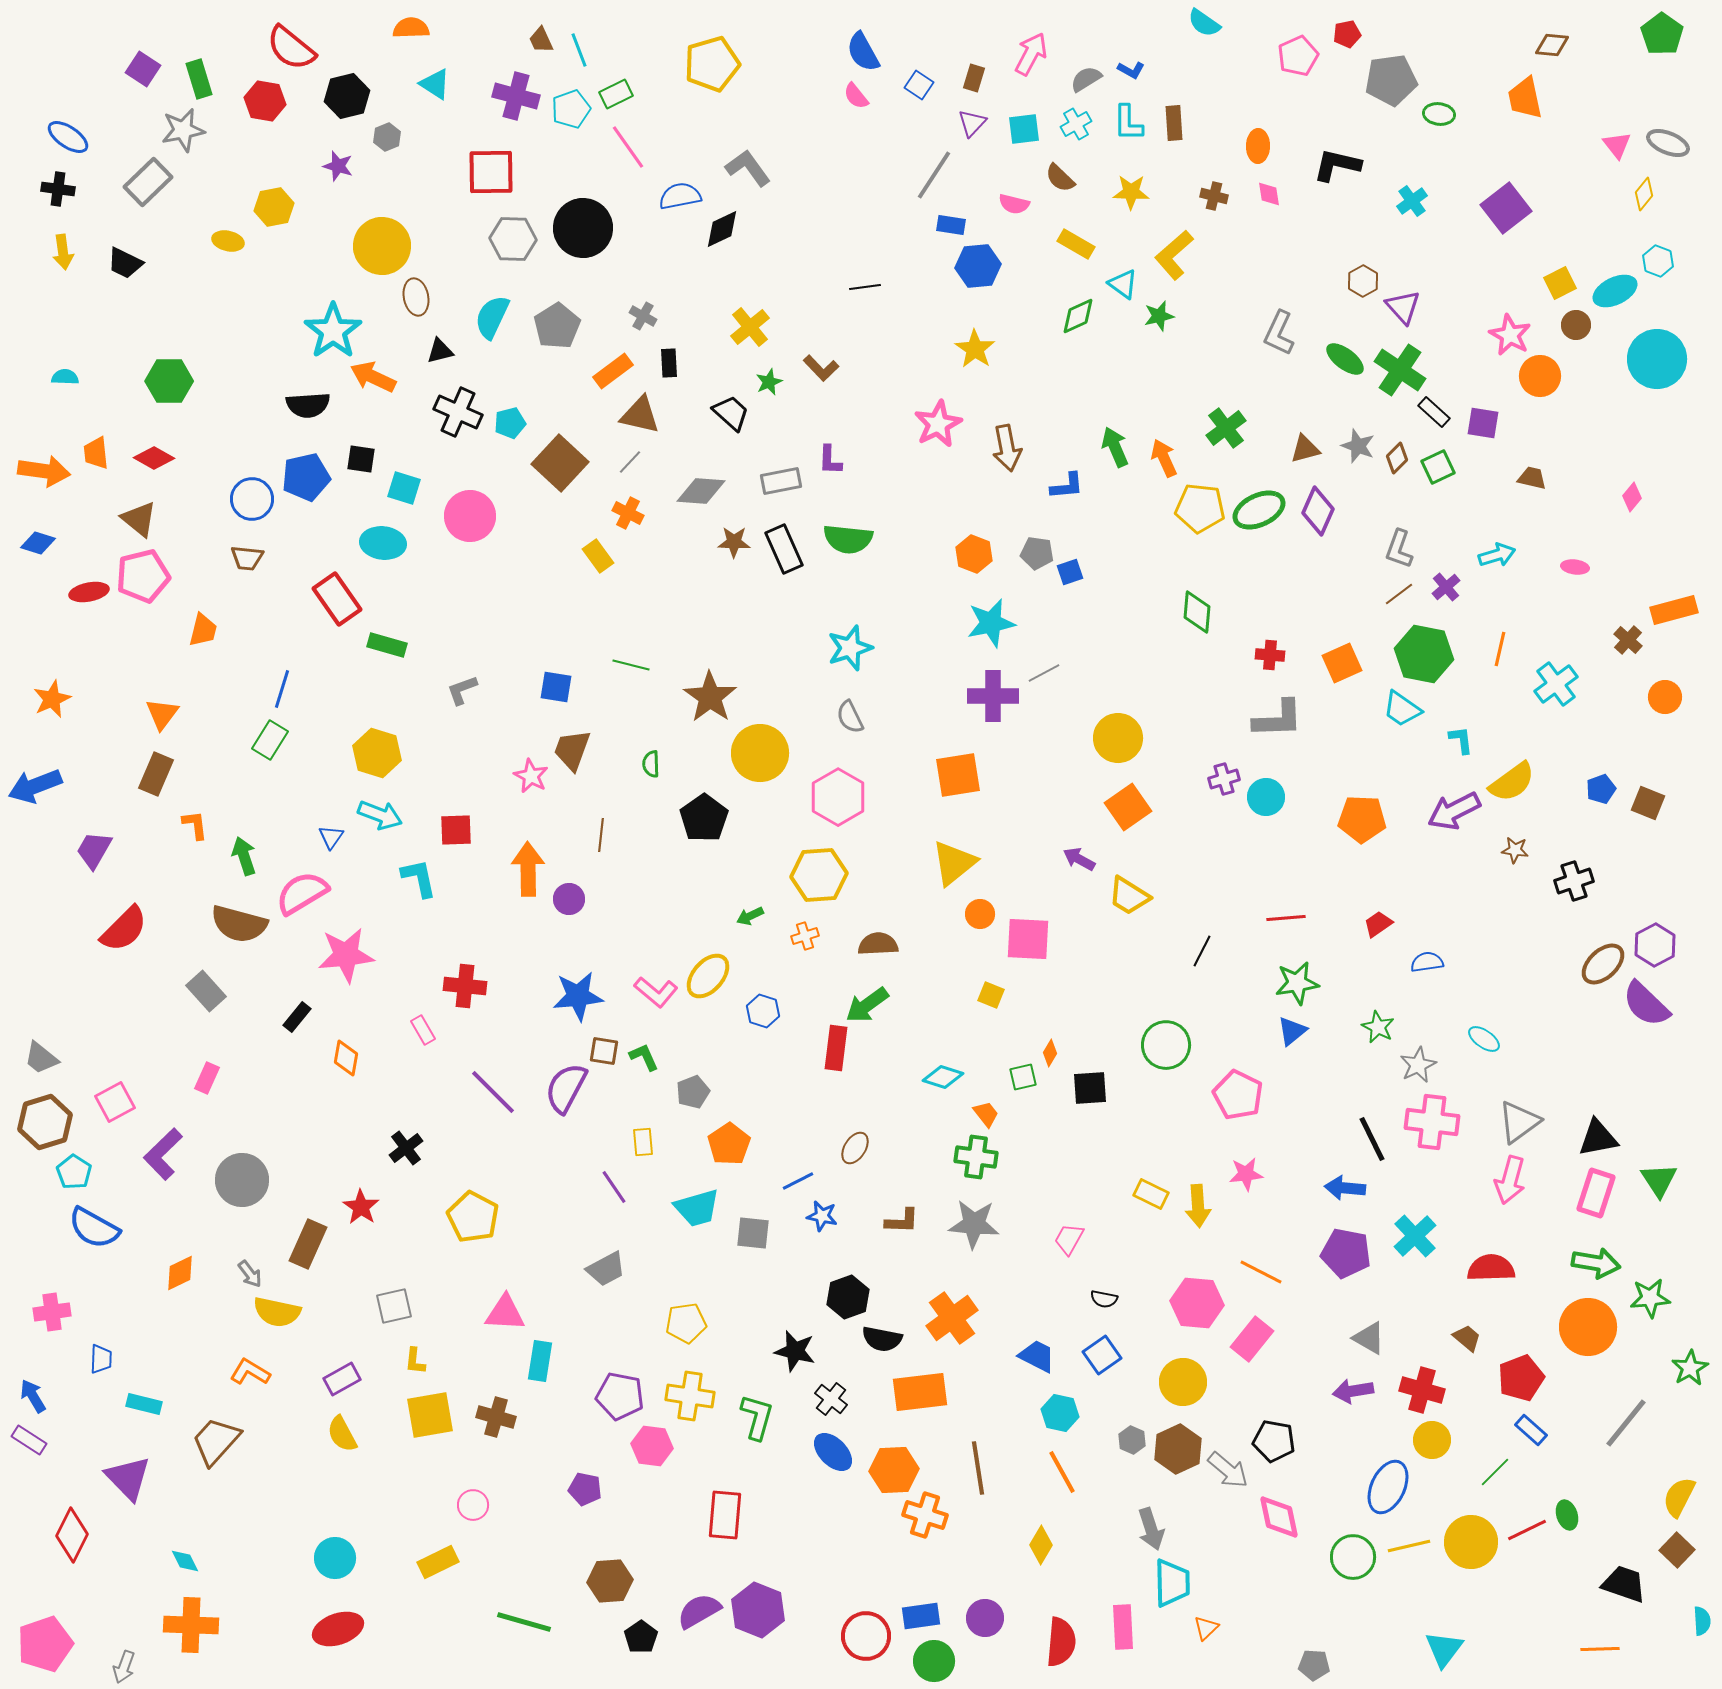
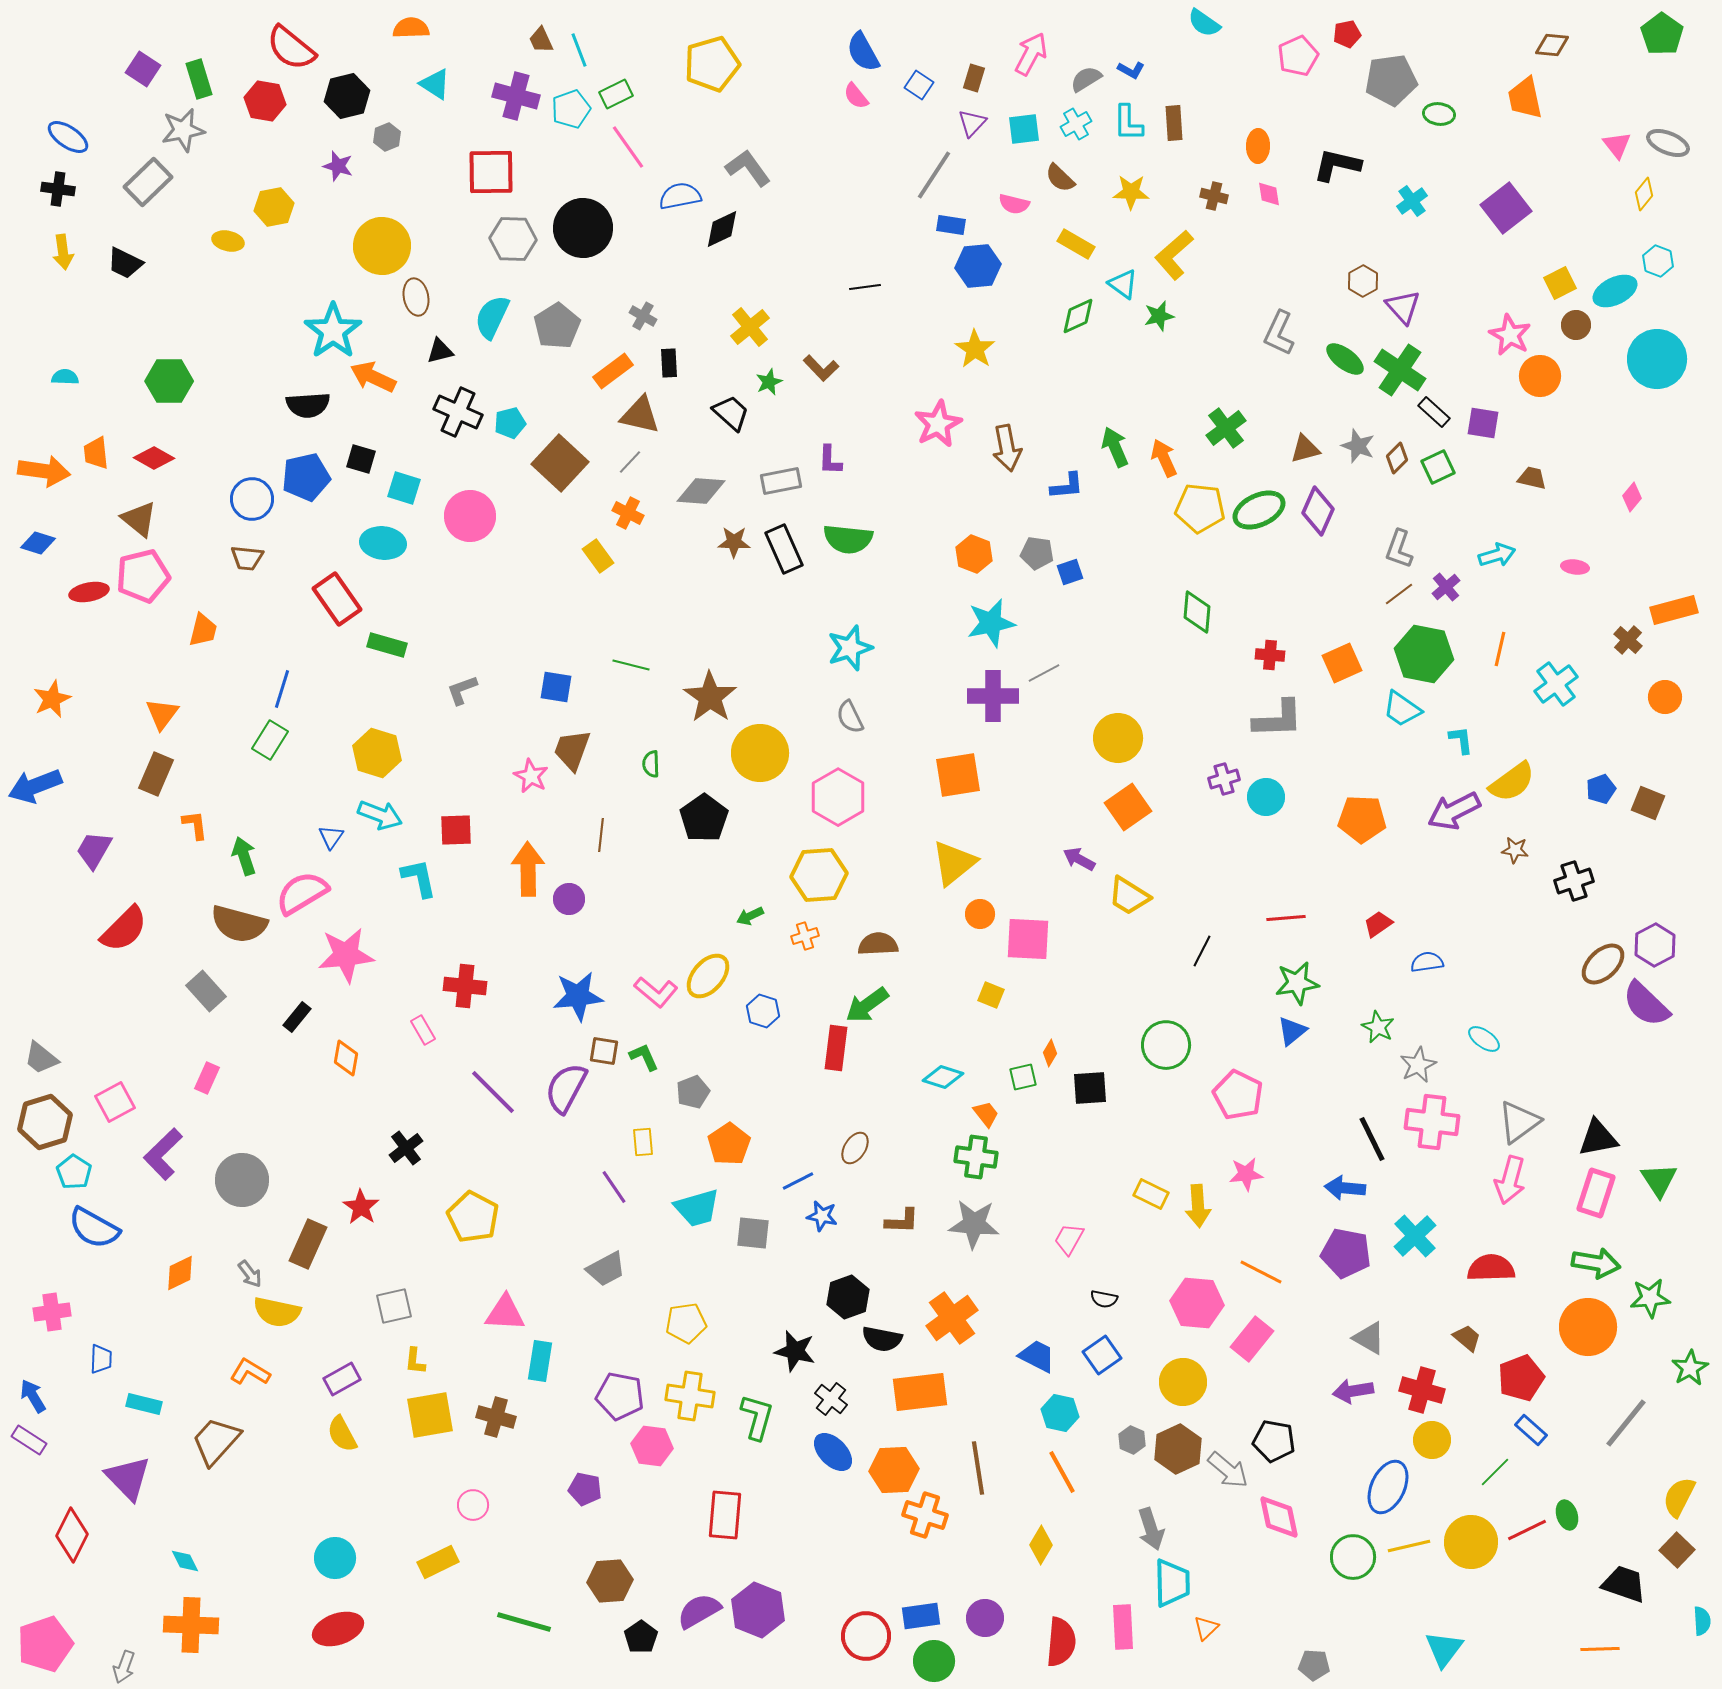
black square at (361, 459): rotated 8 degrees clockwise
